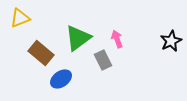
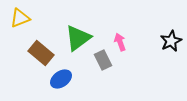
pink arrow: moved 3 px right, 3 px down
